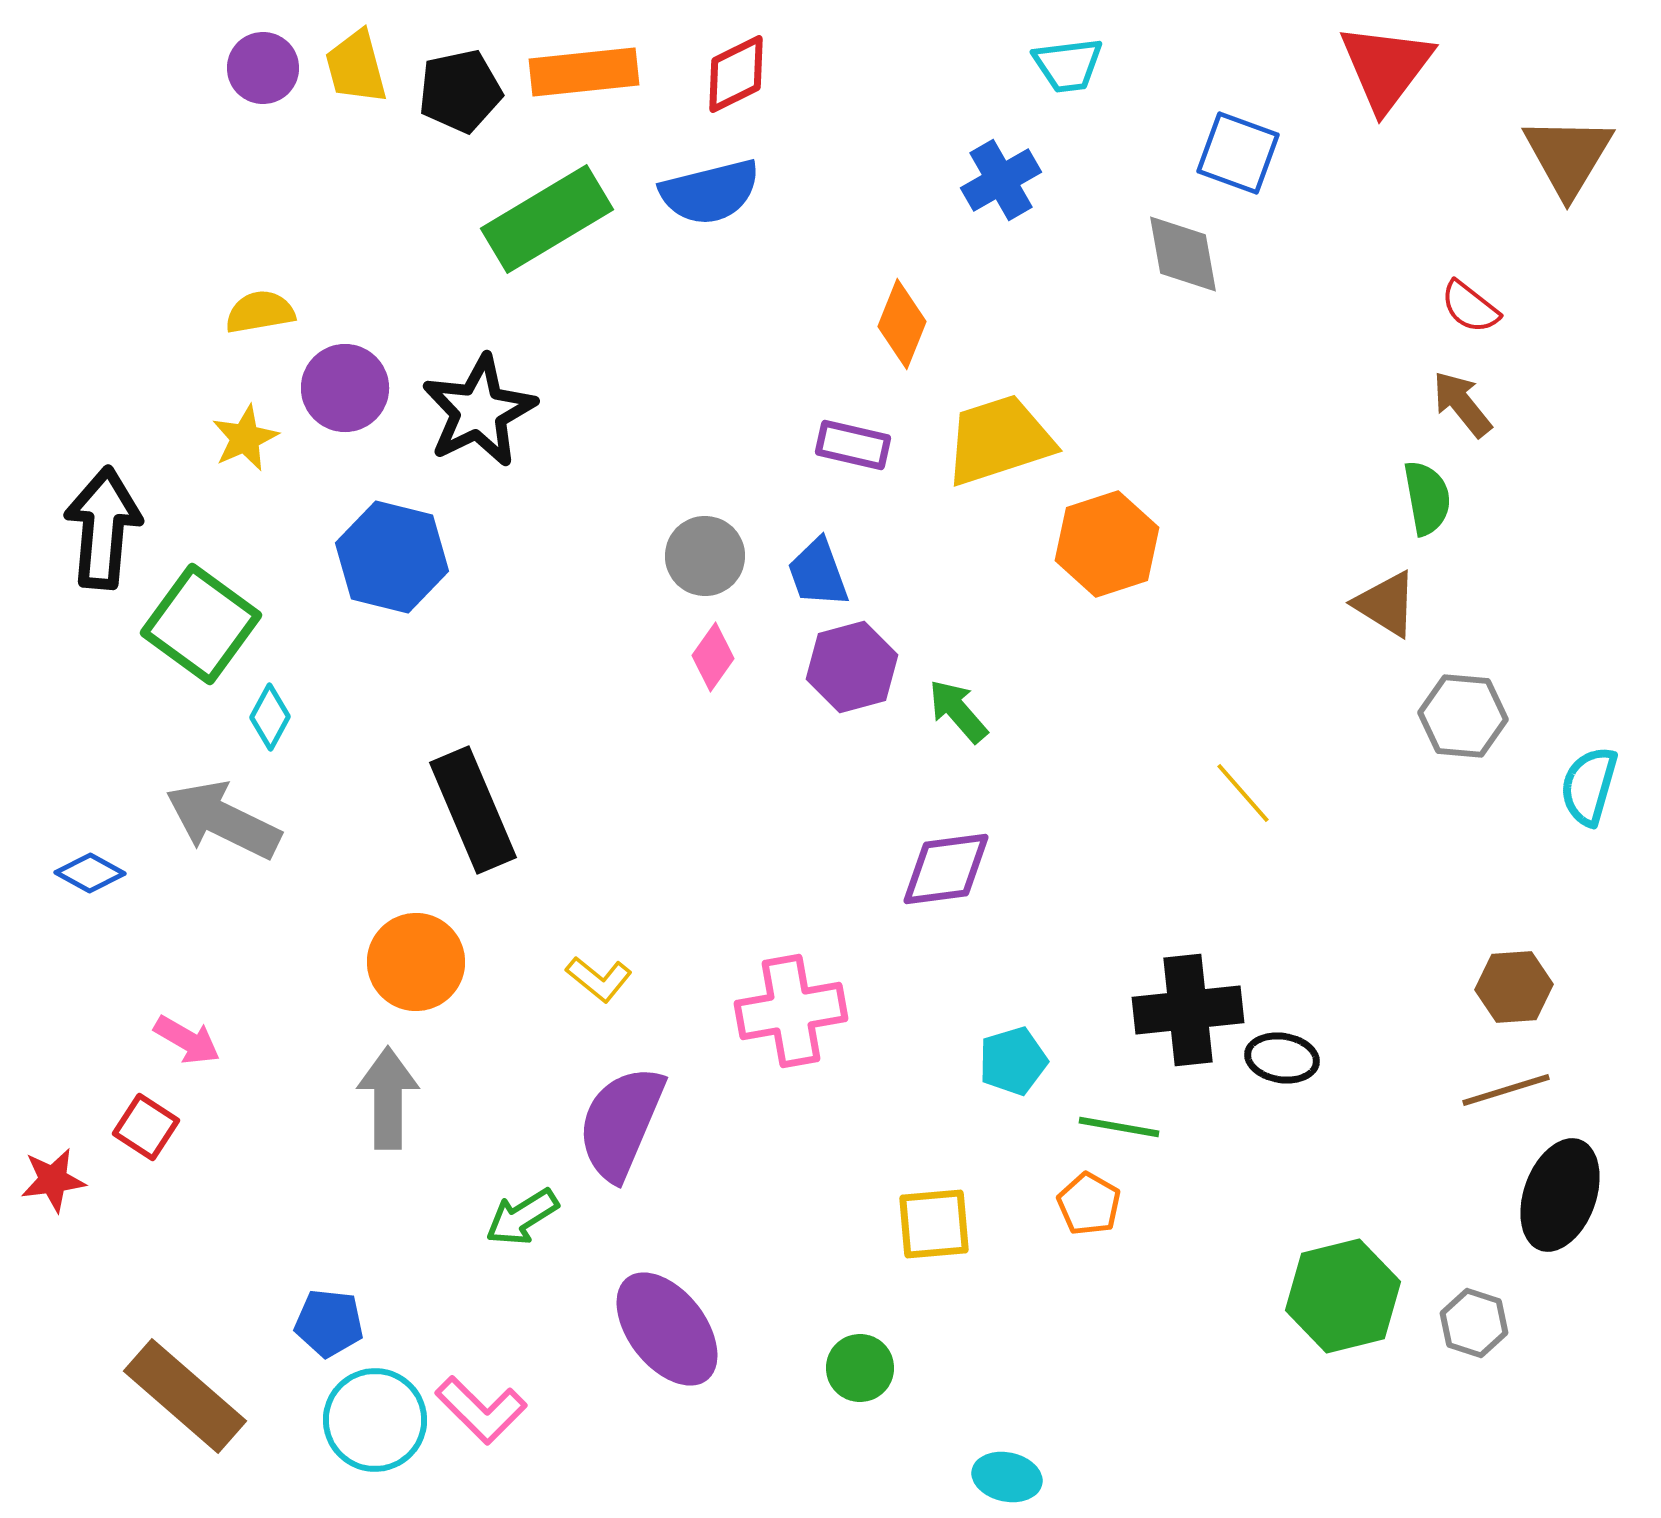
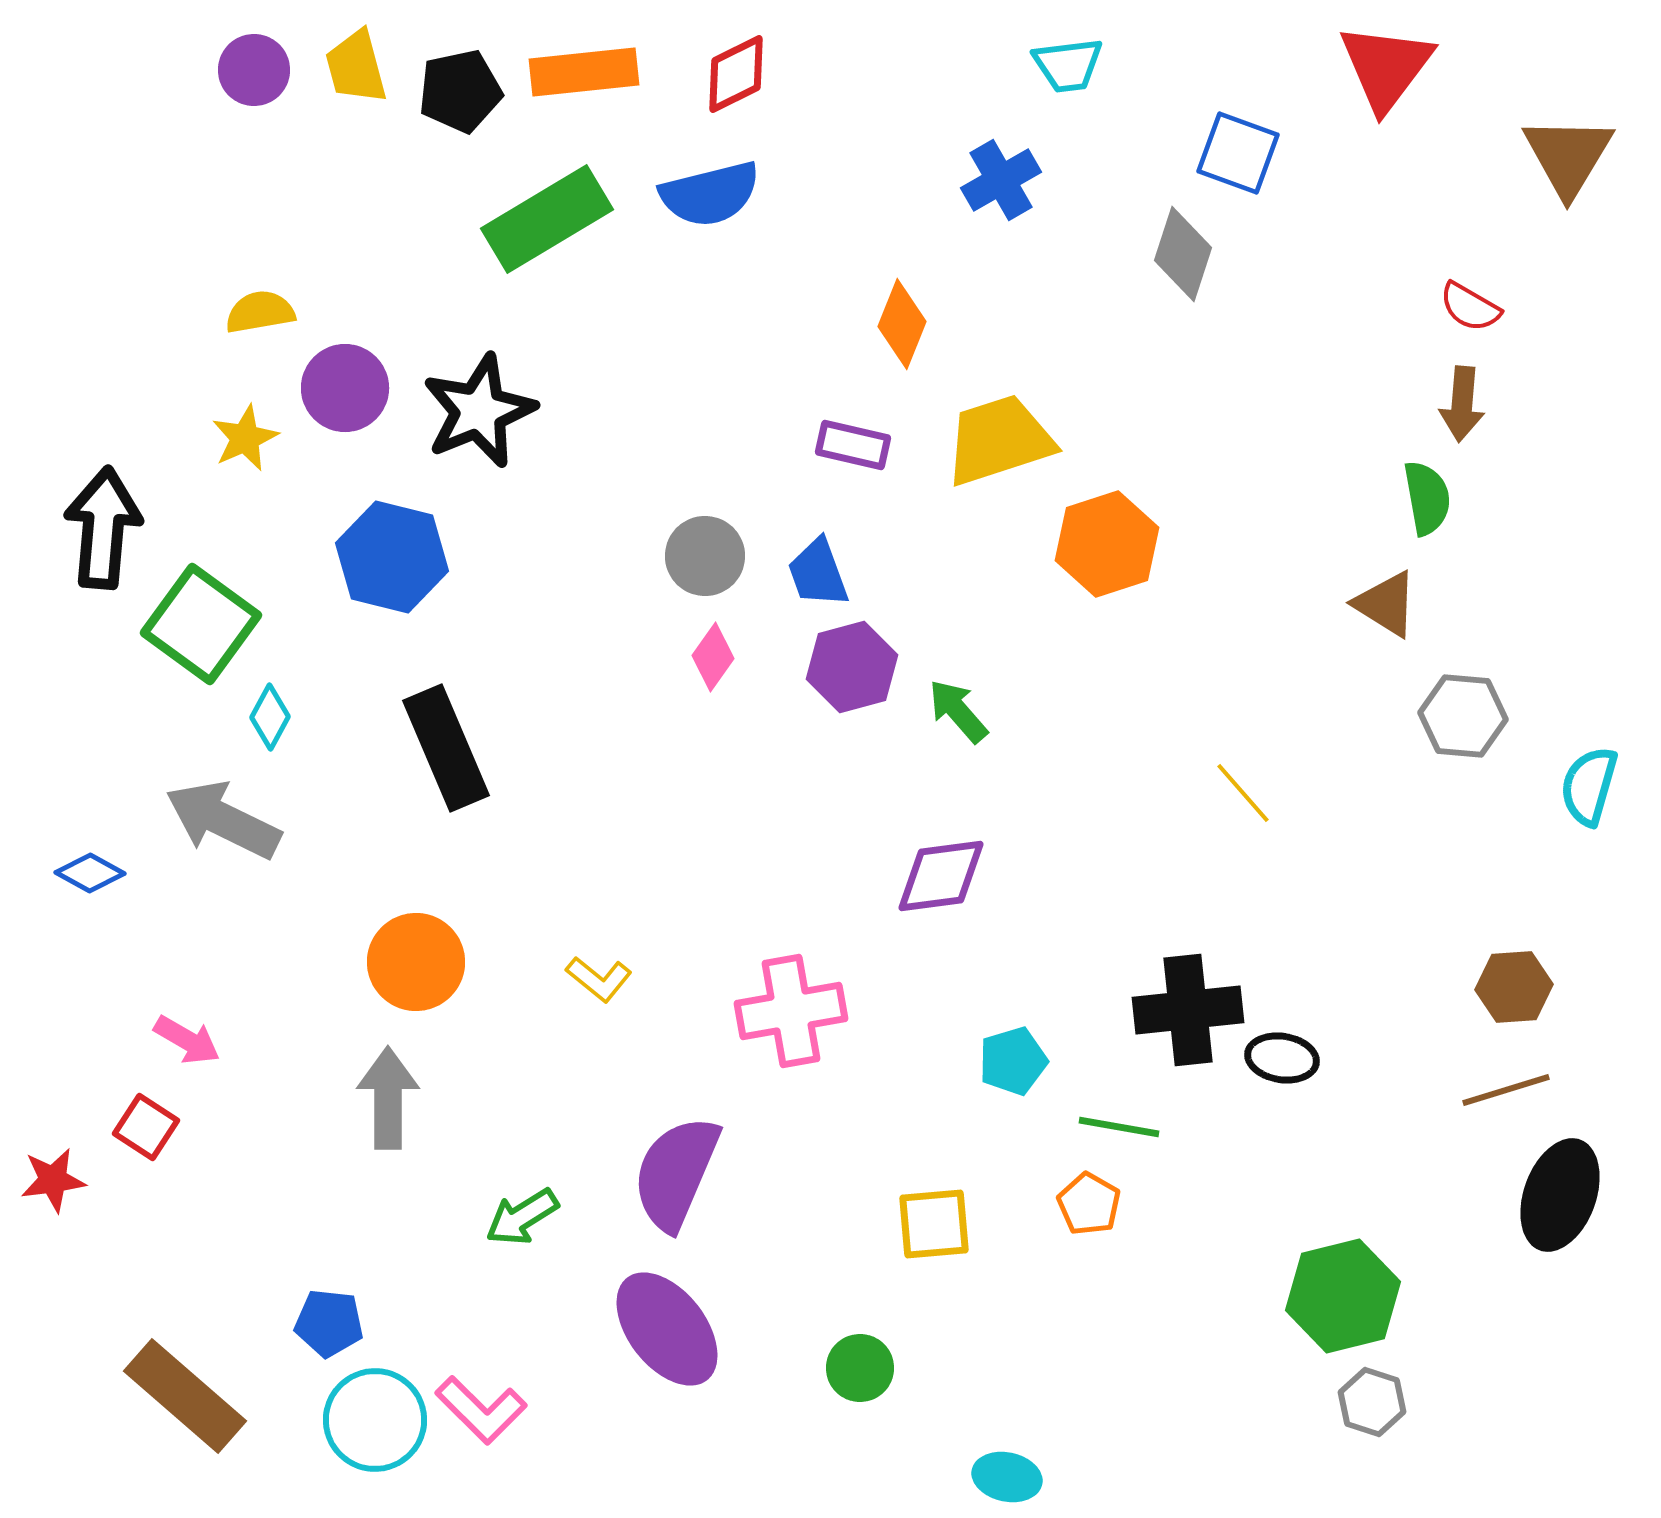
purple circle at (263, 68): moved 9 px left, 2 px down
blue semicircle at (710, 192): moved 2 px down
gray diamond at (1183, 254): rotated 28 degrees clockwise
red semicircle at (1470, 307): rotated 8 degrees counterclockwise
brown arrow at (1462, 404): rotated 136 degrees counterclockwise
black star at (479, 411): rotated 4 degrees clockwise
black rectangle at (473, 810): moved 27 px left, 62 px up
purple diamond at (946, 869): moved 5 px left, 7 px down
purple semicircle at (621, 1123): moved 55 px right, 50 px down
gray hexagon at (1474, 1323): moved 102 px left, 79 px down
